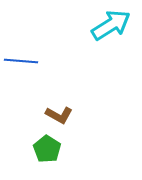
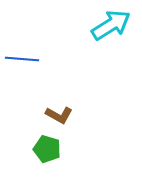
blue line: moved 1 px right, 2 px up
green pentagon: rotated 16 degrees counterclockwise
